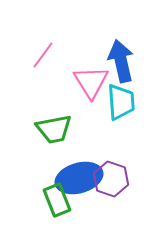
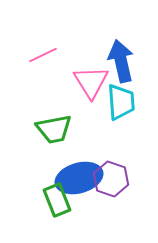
pink line: rotated 28 degrees clockwise
